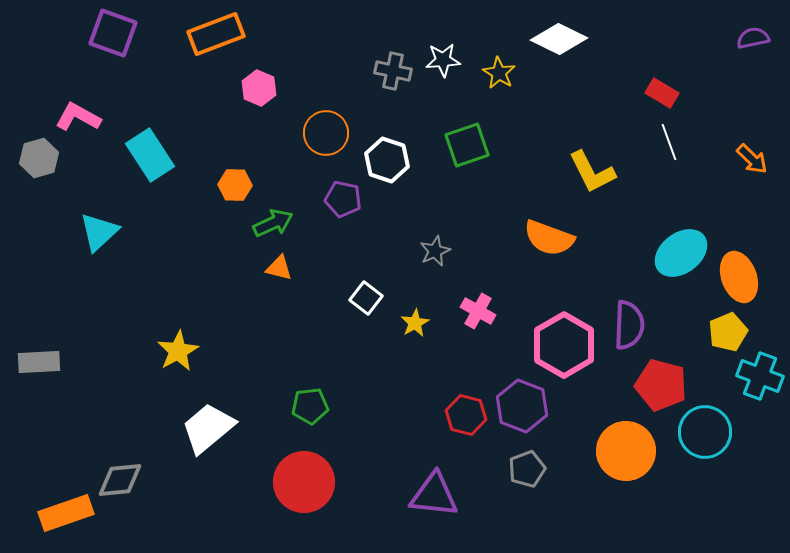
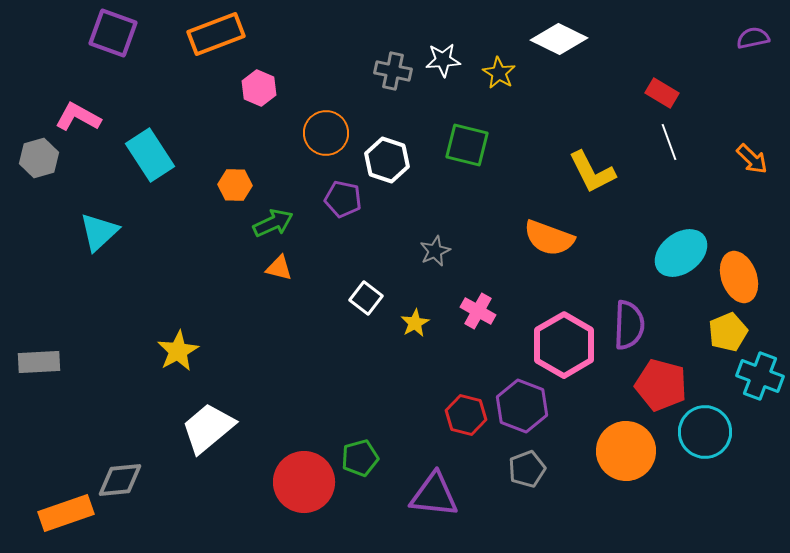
green square at (467, 145): rotated 33 degrees clockwise
green pentagon at (310, 406): moved 50 px right, 52 px down; rotated 9 degrees counterclockwise
